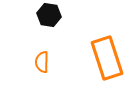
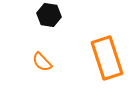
orange semicircle: rotated 45 degrees counterclockwise
